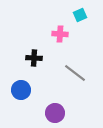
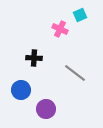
pink cross: moved 5 px up; rotated 21 degrees clockwise
purple circle: moved 9 px left, 4 px up
